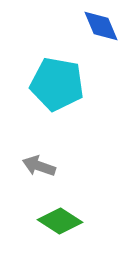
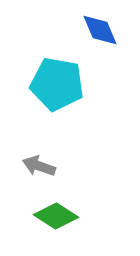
blue diamond: moved 1 px left, 4 px down
green diamond: moved 4 px left, 5 px up
